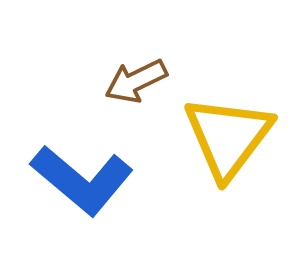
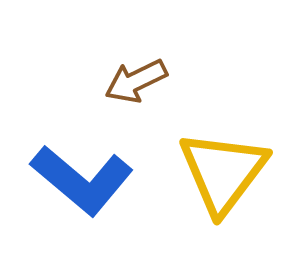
yellow triangle: moved 5 px left, 35 px down
